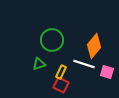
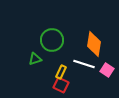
orange diamond: moved 2 px up; rotated 30 degrees counterclockwise
green triangle: moved 4 px left, 5 px up
pink square: moved 2 px up; rotated 16 degrees clockwise
